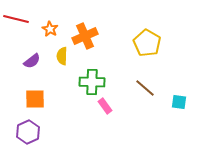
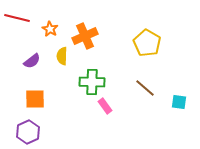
red line: moved 1 px right, 1 px up
